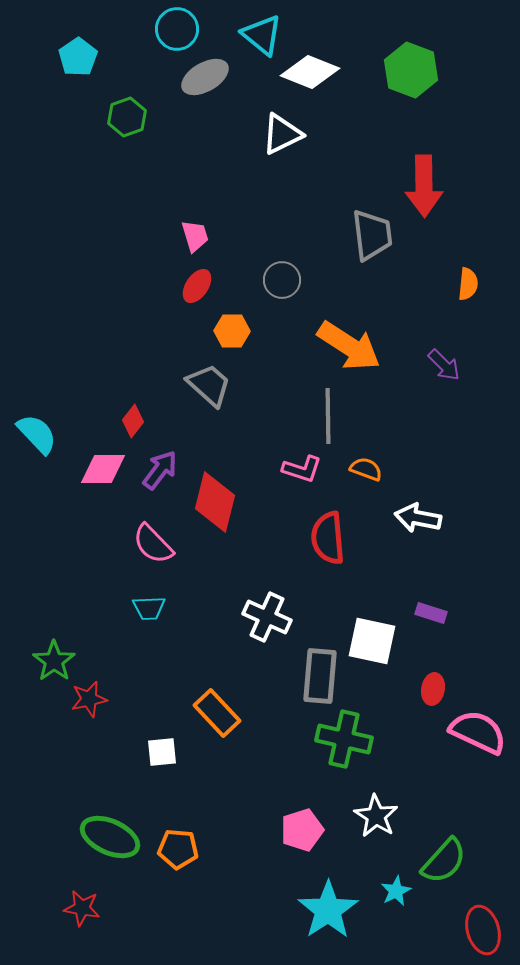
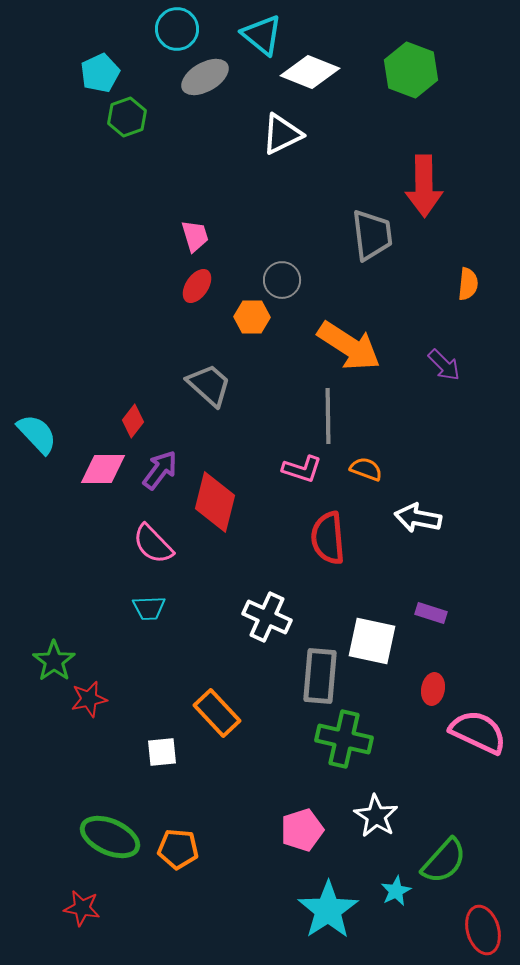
cyan pentagon at (78, 57): moved 22 px right, 16 px down; rotated 9 degrees clockwise
orange hexagon at (232, 331): moved 20 px right, 14 px up
